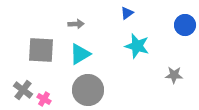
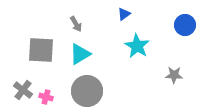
blue triangle: moved 3 px left, 1 px down
gray arrow: rotated 63 degrees clockwise
cyan star: rotated 15 degrees clockwise
gray circle: moved 1 px left, 1 px down
pink cross: moved 2 px right, 2 px up; rotated 16 degrees counterclockwise
